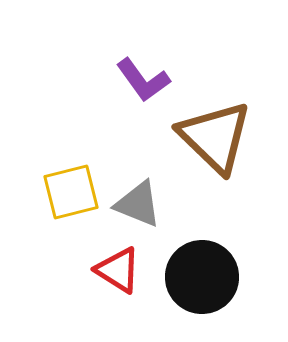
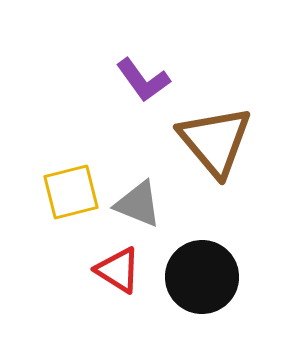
brown triangle: moved 4 px down; rotated 6 degrees clockwise
